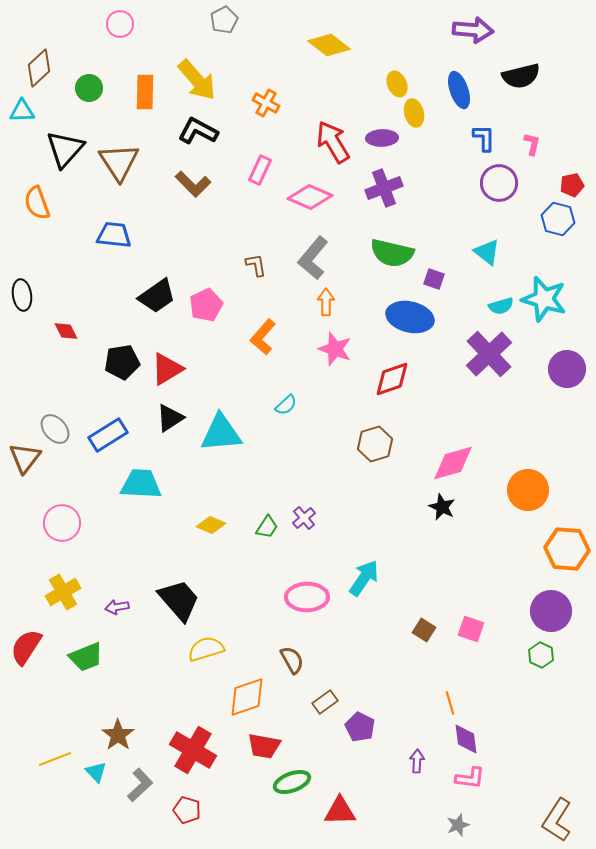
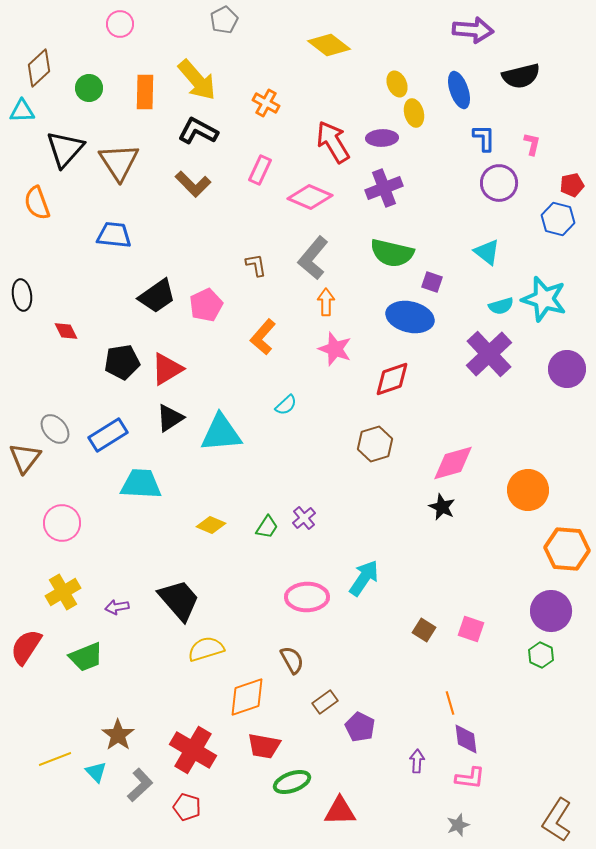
purple square at (434, 279): moved 2 px left, 3 px down
red pentagon at (187, 810): moved 3 px up
